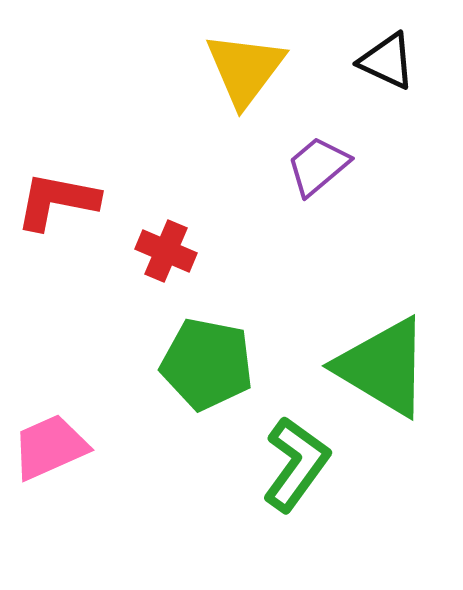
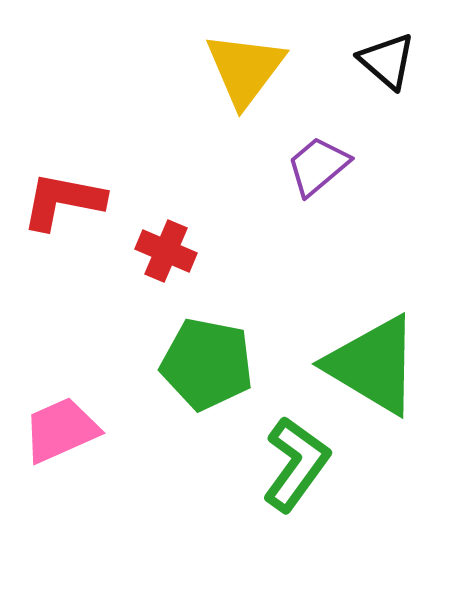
black triangle: rotated 16 degrees clockwise
red L-shape: moved 6 px right
green triangle: moved 10 px left, 2 px up
pink trapezoid: moved 11 px right, 17 px up
